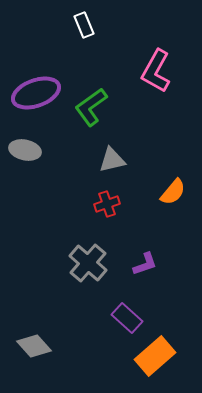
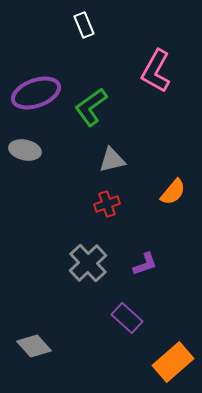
gray cross: rotated 6 degrees clockwise
orange rectangle: moved 18 px right, 6 px down
